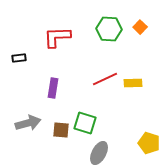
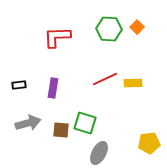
orange square: moved 3 px left
black rectangle: moved 27 px down
yellow pentagon: rotated 25 degrees counterclockwise
